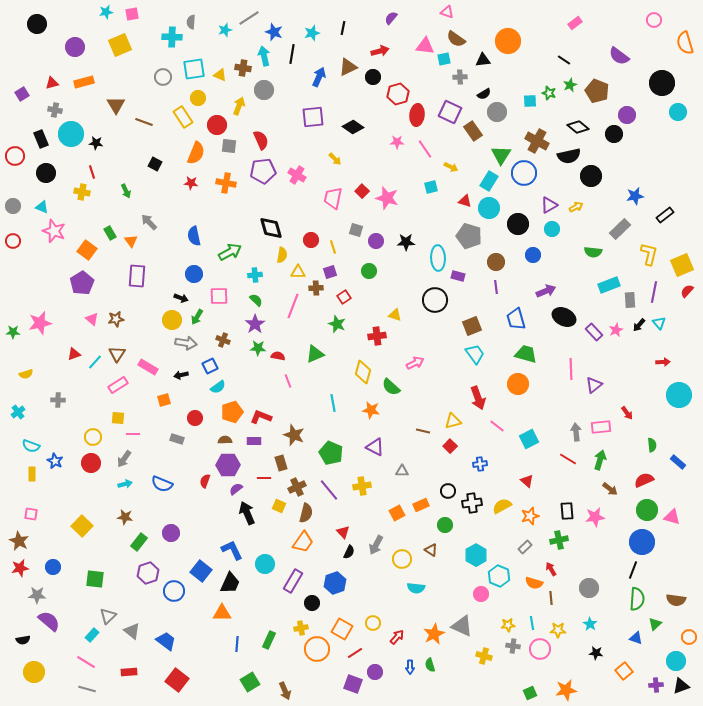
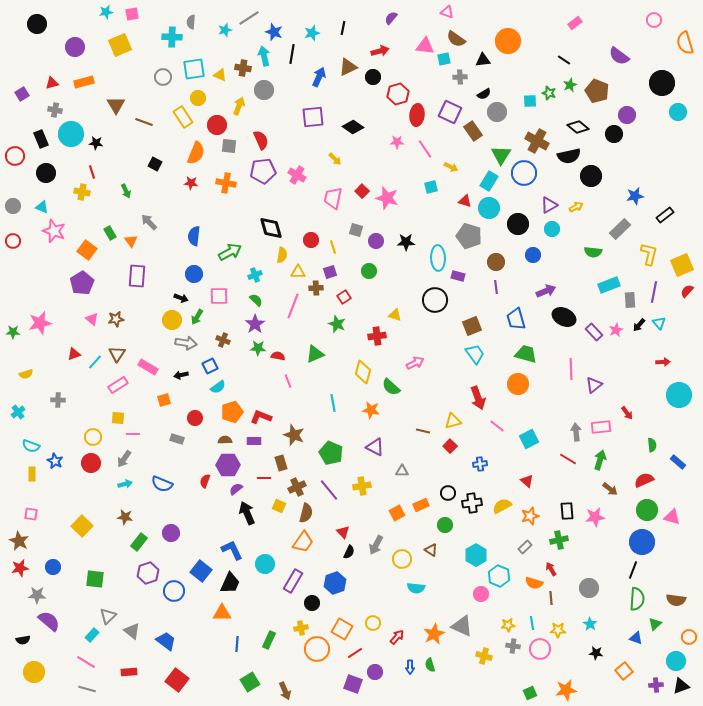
blue semicircle at (194, 236): rotated 18 degrees clockwise
cyan cross at (255, 275): rotated 16 degrees counterclockwise
black circle at (448, 491): moved 2 px down
